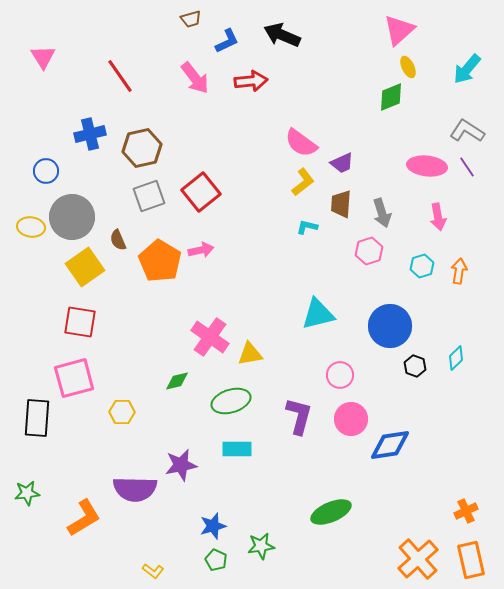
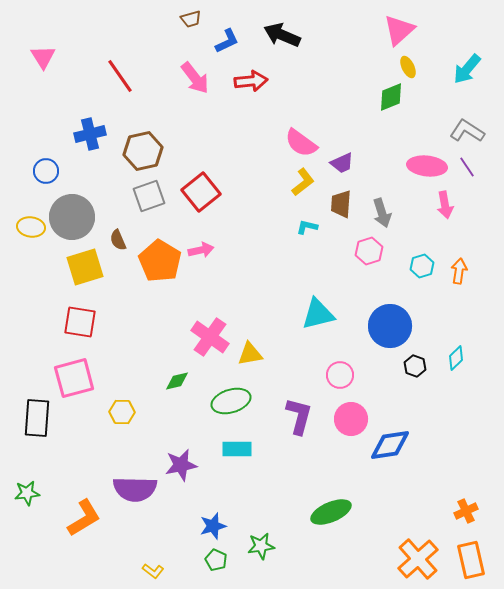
brown hexagon at (142, 148): moved 1 px right, 3 px down
pink arrow at (438, 217): moved 7 px right, 12 px up
yellow square at (85, 267): rotated 18 degrees clockwise
